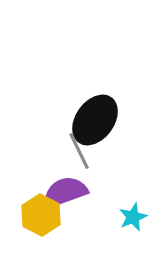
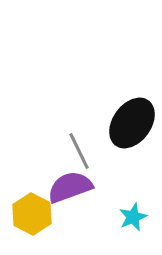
black ellipse: moved 37 px right, 3 px down
purple semicircle: moved 5 px right, 5 px up
yellow hexagon: moved 9 px left, 1 px up
